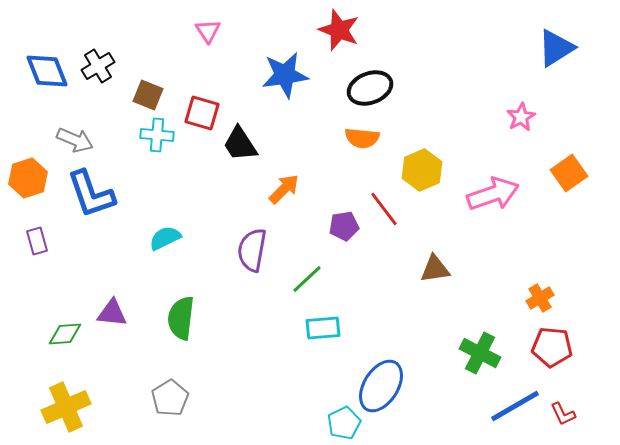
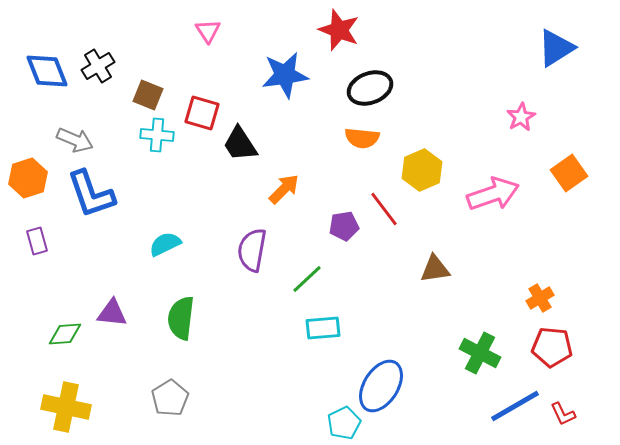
cyan semicircle: moved 6 px down
yellow cross: rotated 36 degrees clockwise
